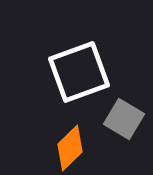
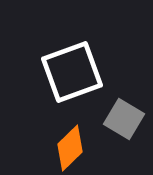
white square: moved 7 px left
